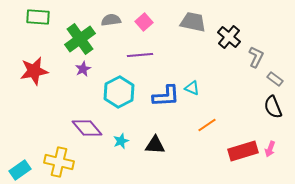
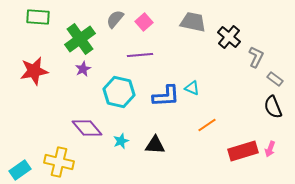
gray semicircle: moved 4 px right, 1 px up; rotated 42 degrees counterclockwise
cyan hexagon: rotated 20 degrees counterclockwise
